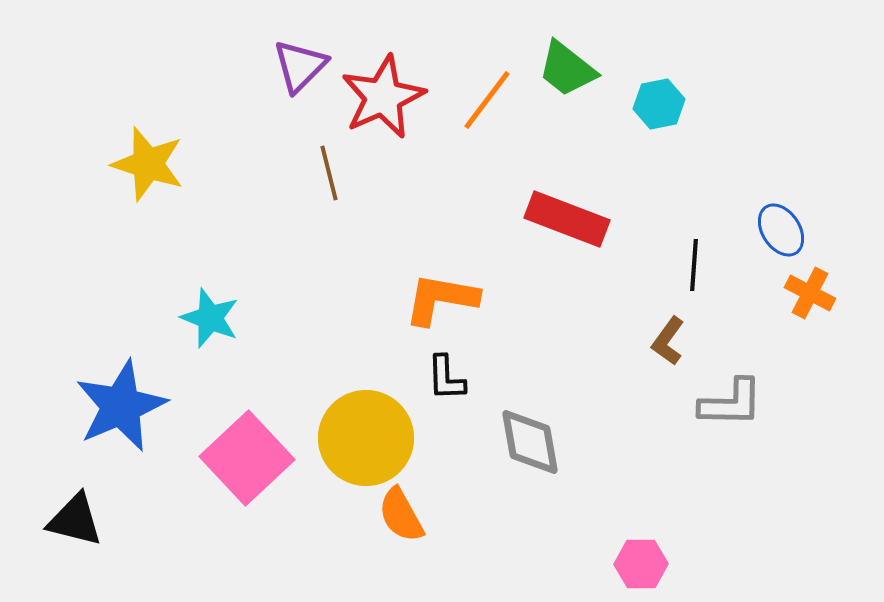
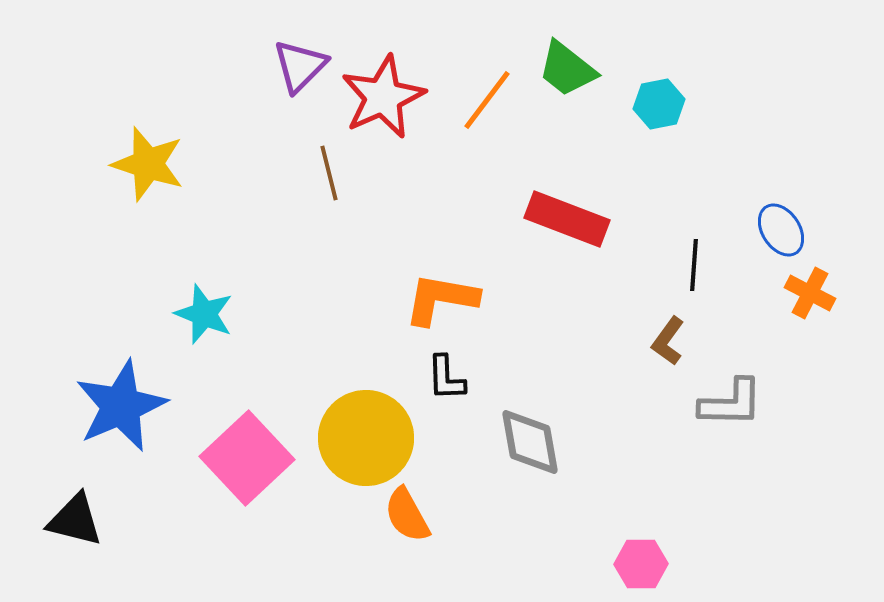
cyan star: moved 6 px left, 4 px up
orange semicircle: moved 6 px right
